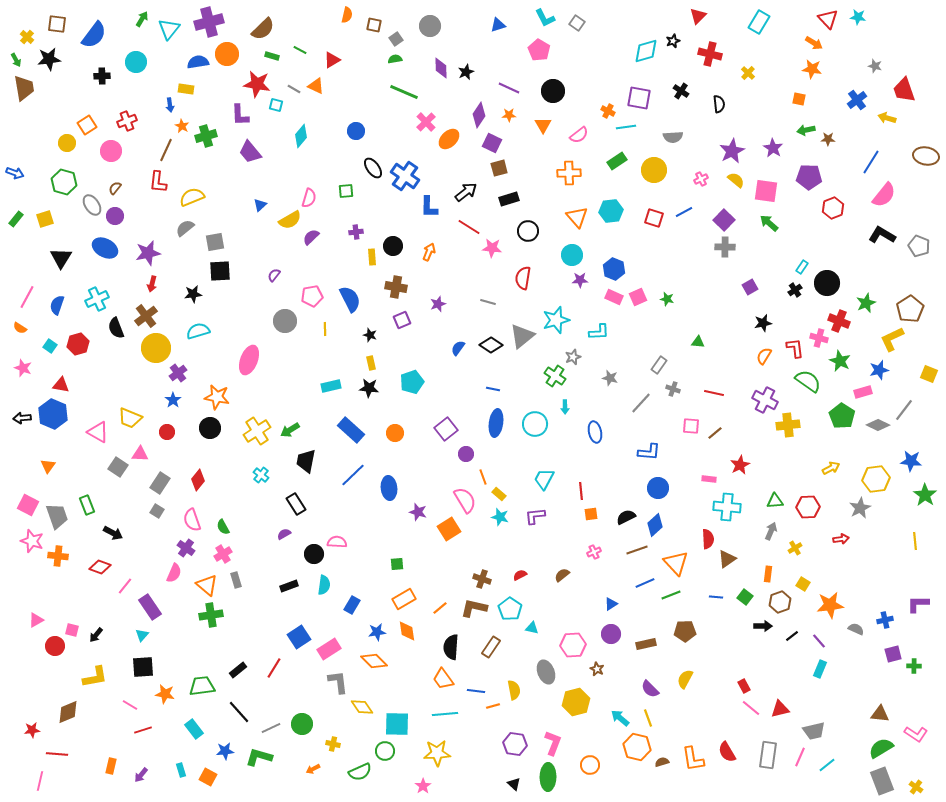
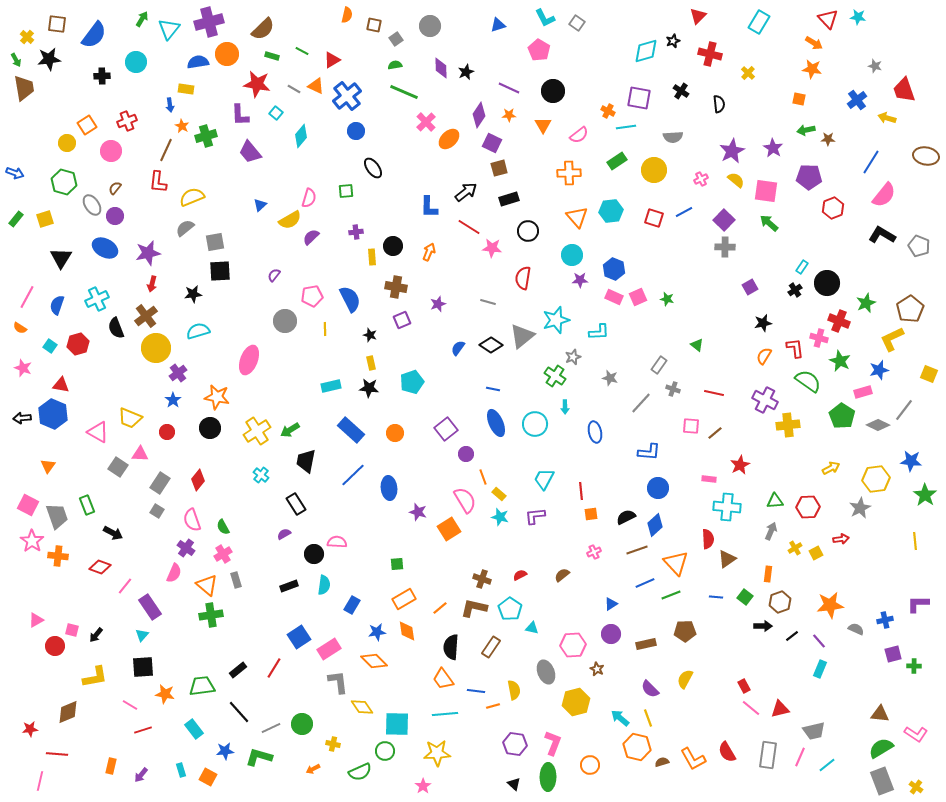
green line at (300, 50): moved 2 px right, 1 px down
green semicircle at (395, 59): moved 6 px down
cyan square at (276, 105): moved 8 px down; rotated 24 degrees clockwise
blue cross at (405, 176): moved 58 px left, 80 px up; rotated 16 degrees clockwise
green triangle at (698, 342): moved 1 px left, 3 px down; rotated 32 degrees clockwise
blue ellipse at (496, 423): rotated 32 degrees counterclockwise
pink star at (32, 541): rotated 15 degrees clockwise
yellow square at (803, 584): moved 13 px right, 31 px up; rotated 32 degrees clockwise
red star at (32, 730): moved 2 px left, 1 px up
orange L-shape at (693, 759): rotated 20 degrees counterclockwise
